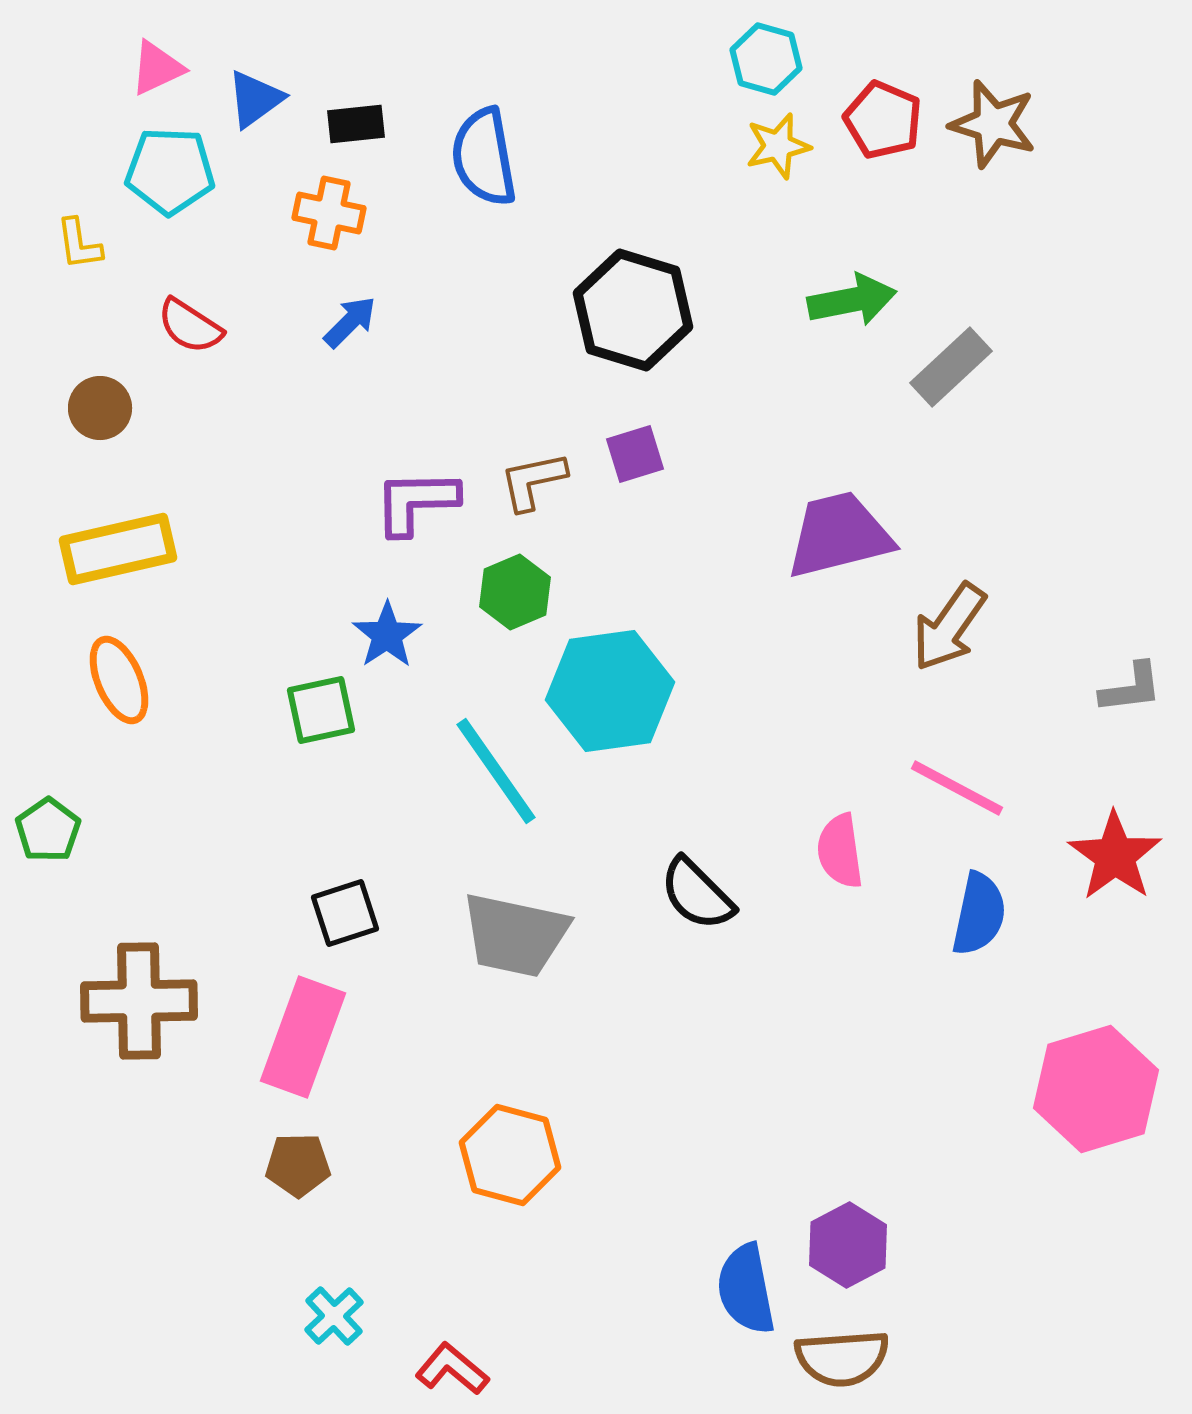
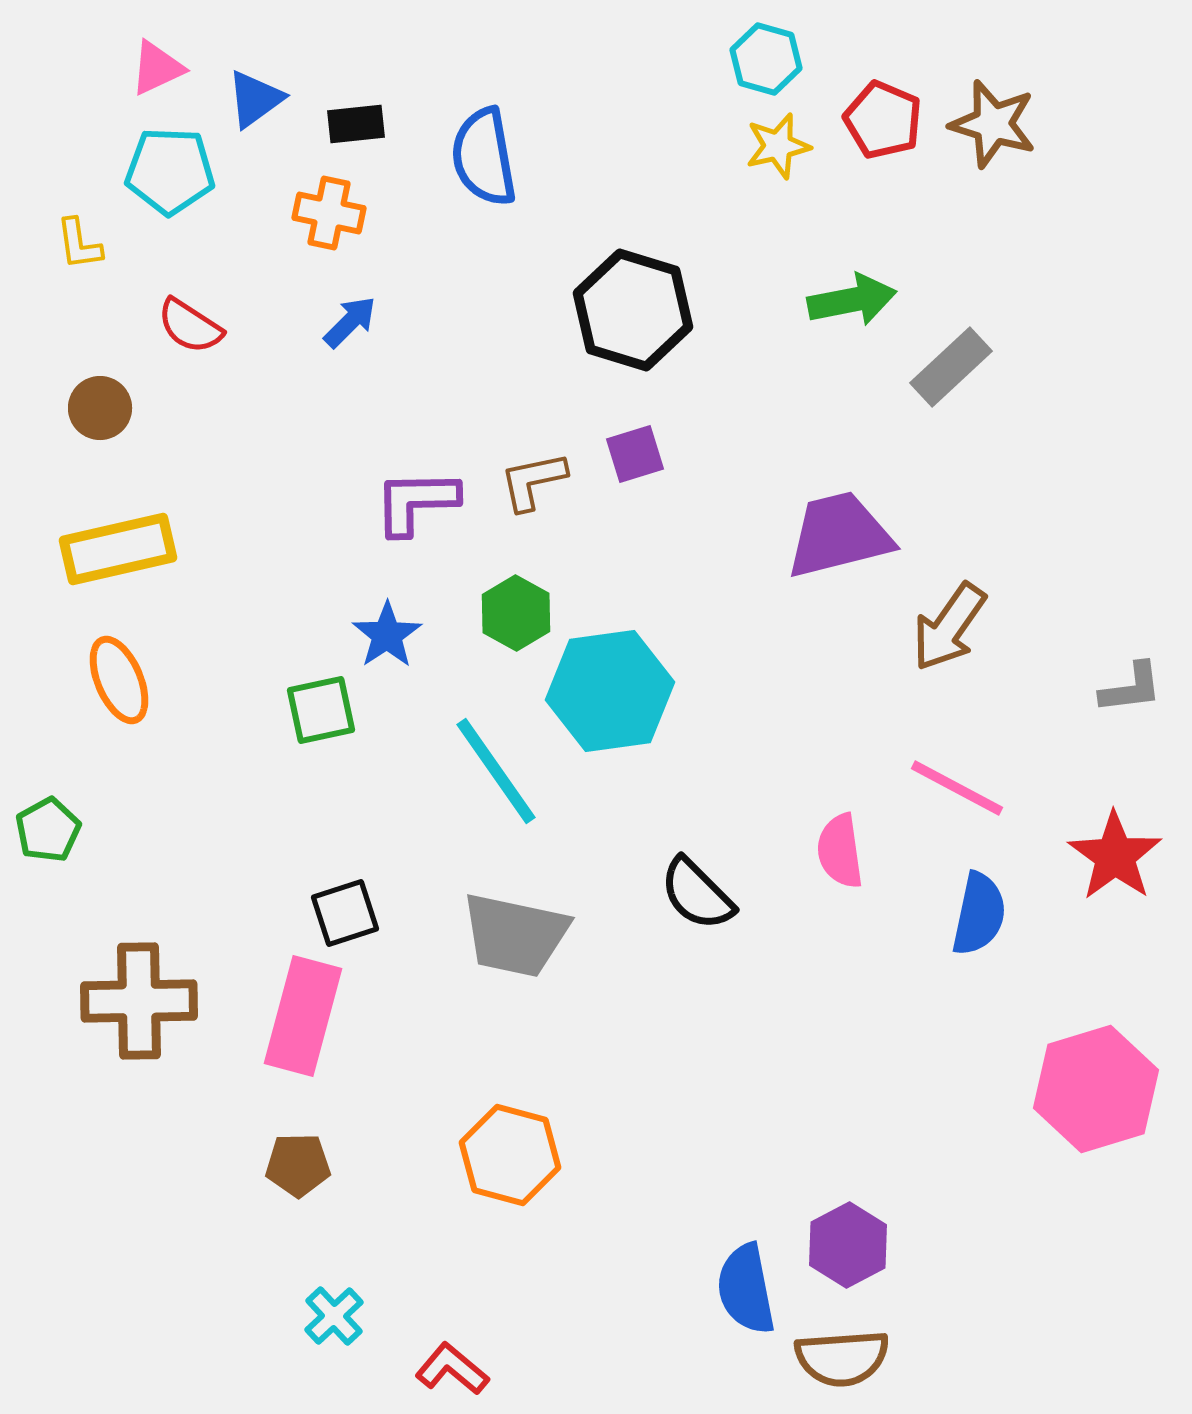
green hexagon at (515, 592): moved 1 px right, 21 px down; rotated 8 degrees counterclockwise
green pentagon at (48, 830): rotated 6 degrees clockwise
pink rectangle at (303, 1037): moved 21 px up; rotated 5 degrees counterclockwise
